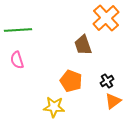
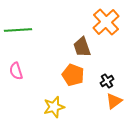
orange cross: moved 4 px down
brown trapezoid: moved 1 px left, 2 px down
pink semicircle: moved 1 px left, 11 px down
orange pentagon: moved 2 px right, 6 px up
orange triangle: moved 1 px right
yellow star: rotated 20 degrees counterclockwise
